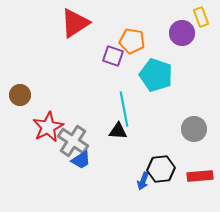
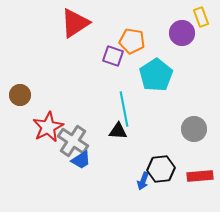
cyan pentagon: rotated 20 degrees clockwise
